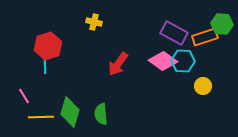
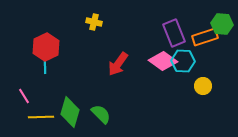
purple rectangle: rotated 40 degrees clockwise
red hexagon: moved 2 px left, 1 px down; rotated 8 degrees counterclockwise
green semicircle: rotated 140 degrees clockwise
